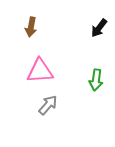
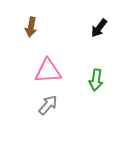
pink triangle: moved 8 px right
